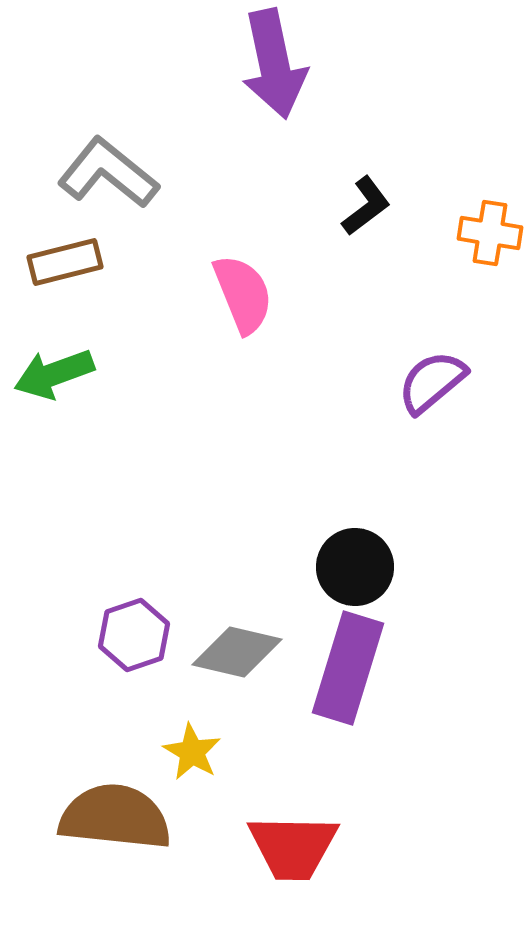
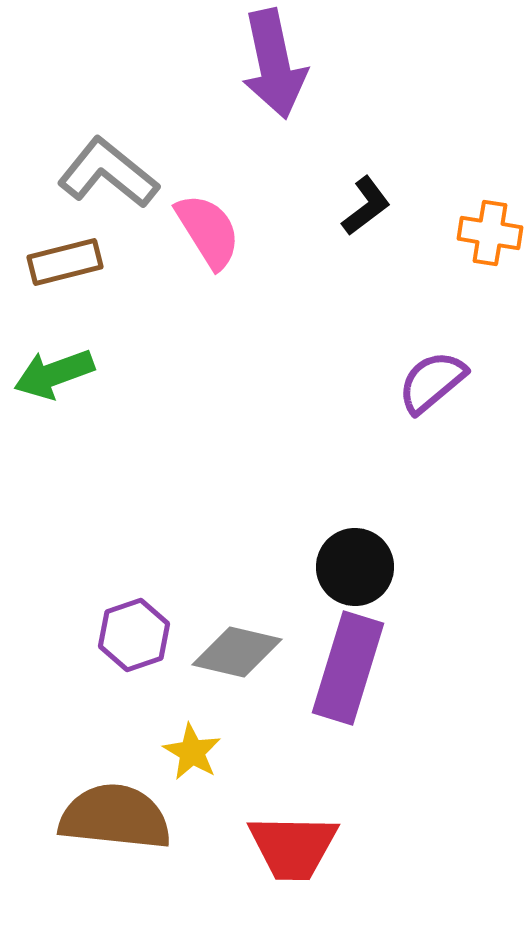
pink semicircle: moved 35 px left, 63 px up; rotated 10 degrees counterclockwise
